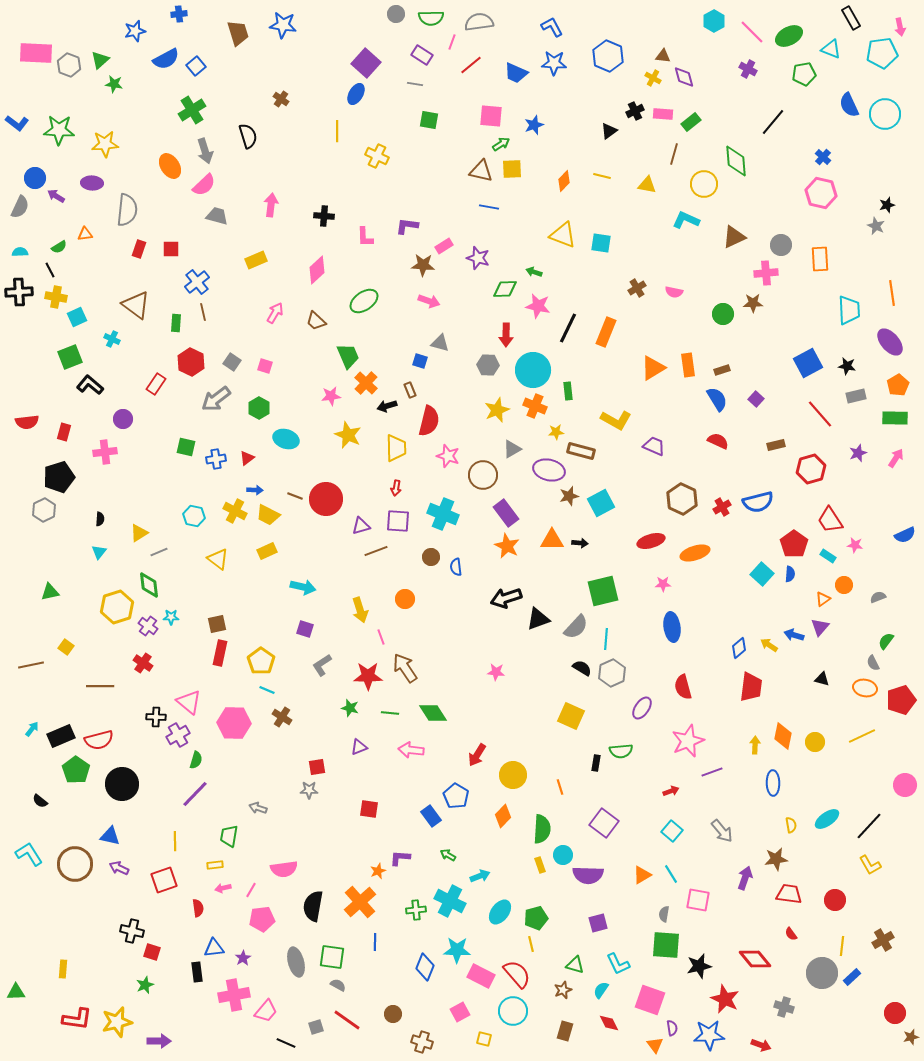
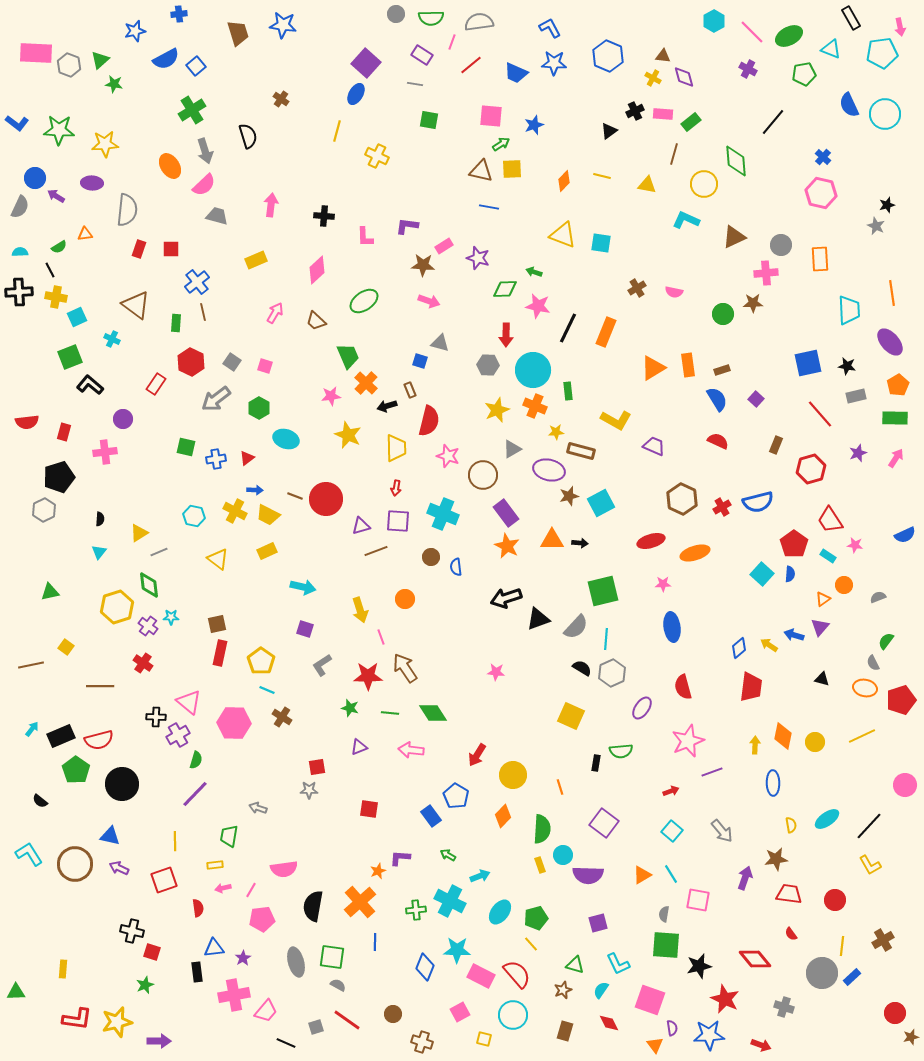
blue L-shape at (552, 27): moved 2 px left, 1 px down
yellow line at (337, 131): rotated 15 degrees clockwise
blue square at (808, 363): rotated 16 degrees clockwise
brown rectangle at (776, 445): rotated 54 degrees counterclockwise
yellow line at (531, 944): rotated 28 degrees counterclockwise
cyan circle at (513, 1011): moved 4 px down
